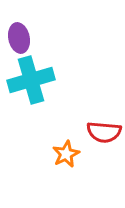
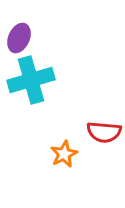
purple ellipse: rotated 36 degrees clockwise
orange star: moved 2 px left
